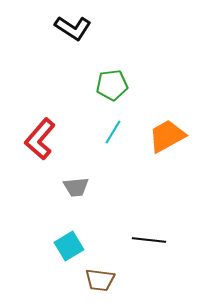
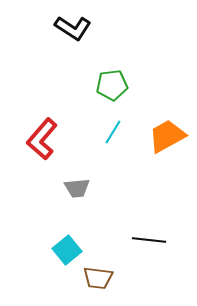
red L-shape: moved 2 px right
gray trapezoid: moved 1 px right, 1 px down
cyan square: moved 2 px left, 4 px down; rotated 8 degrees counterclockwise
brown trapezoid: moved 2 px left, 2 px up
